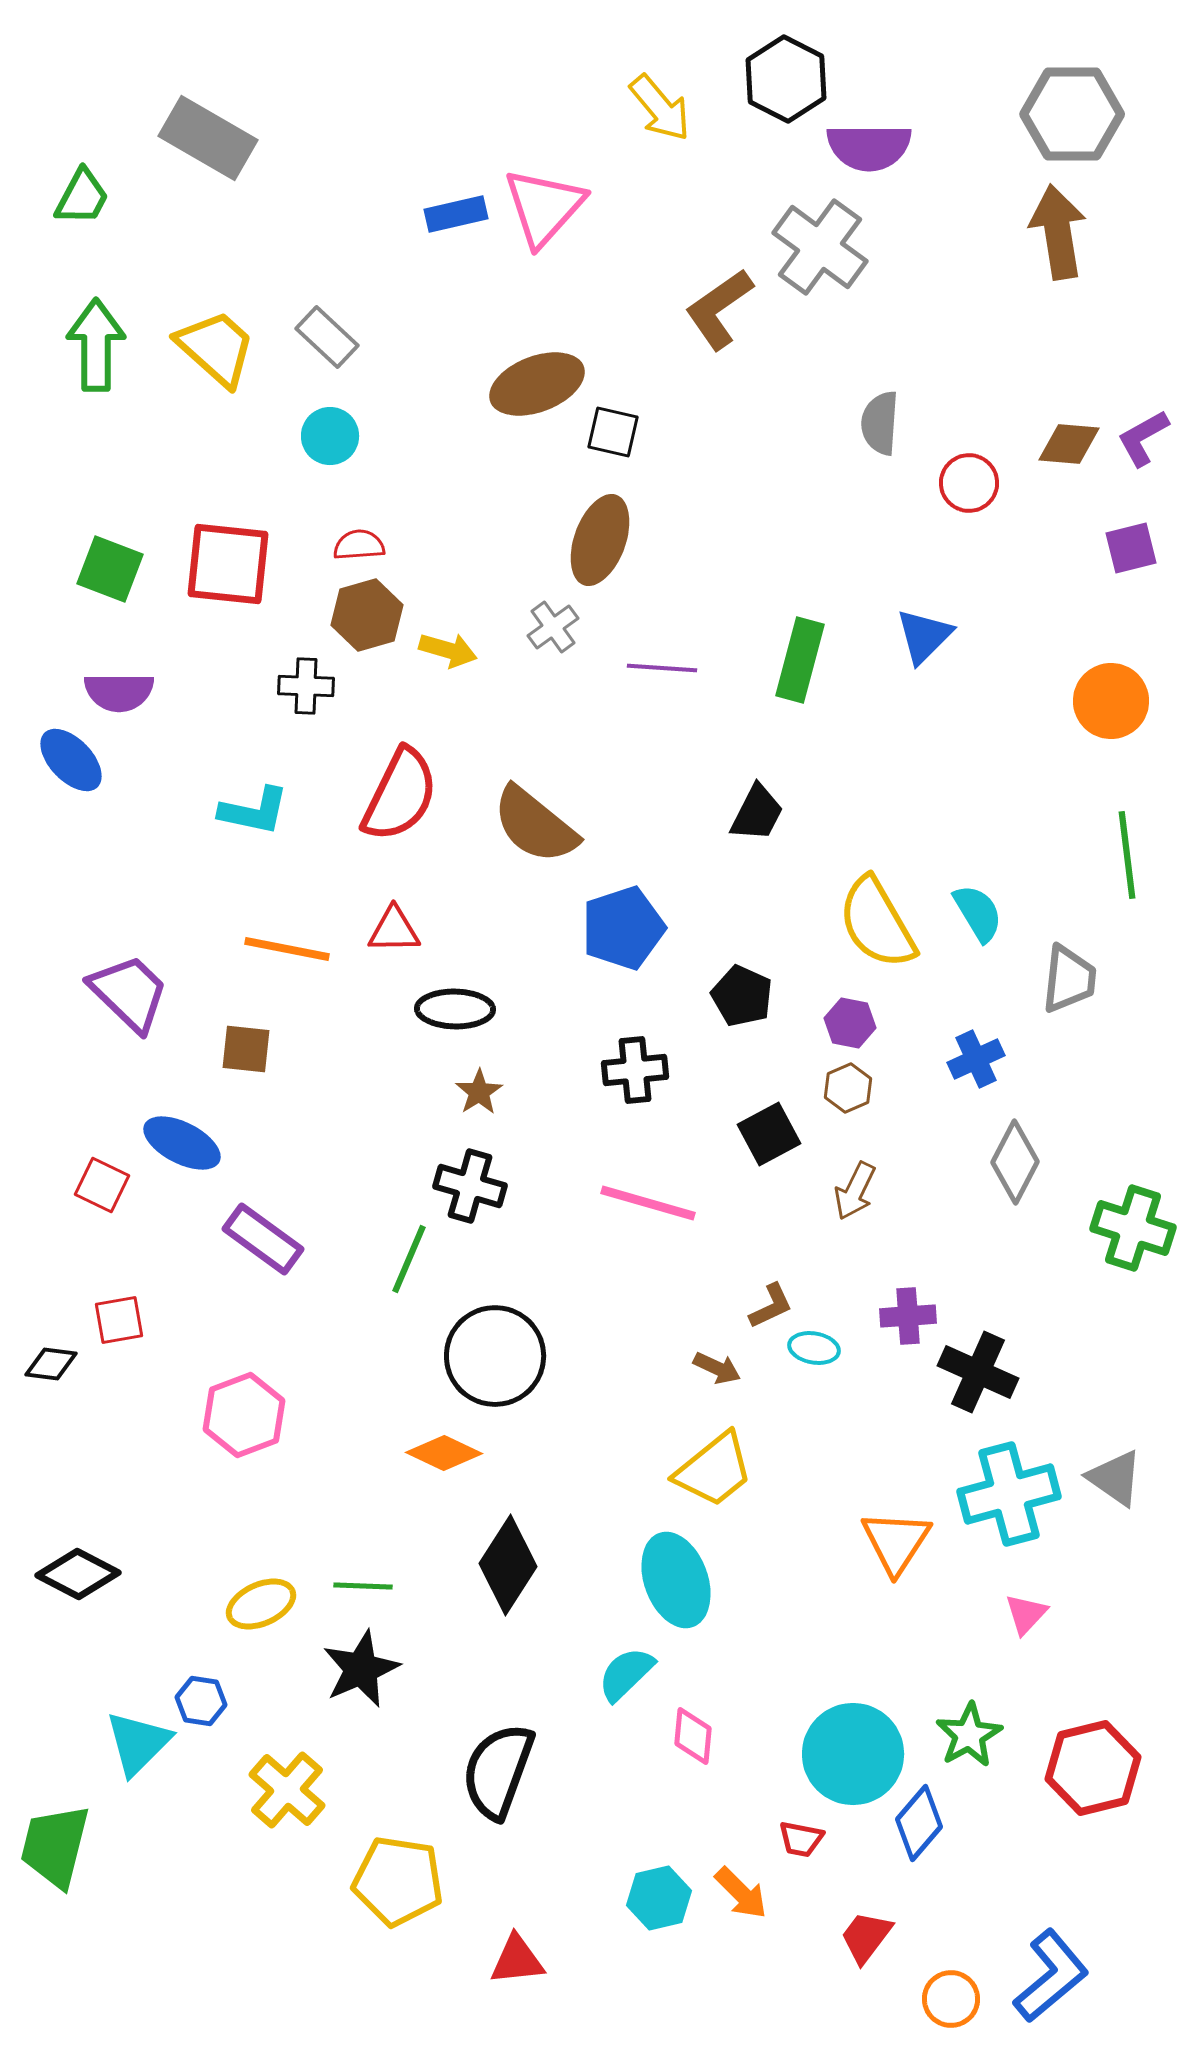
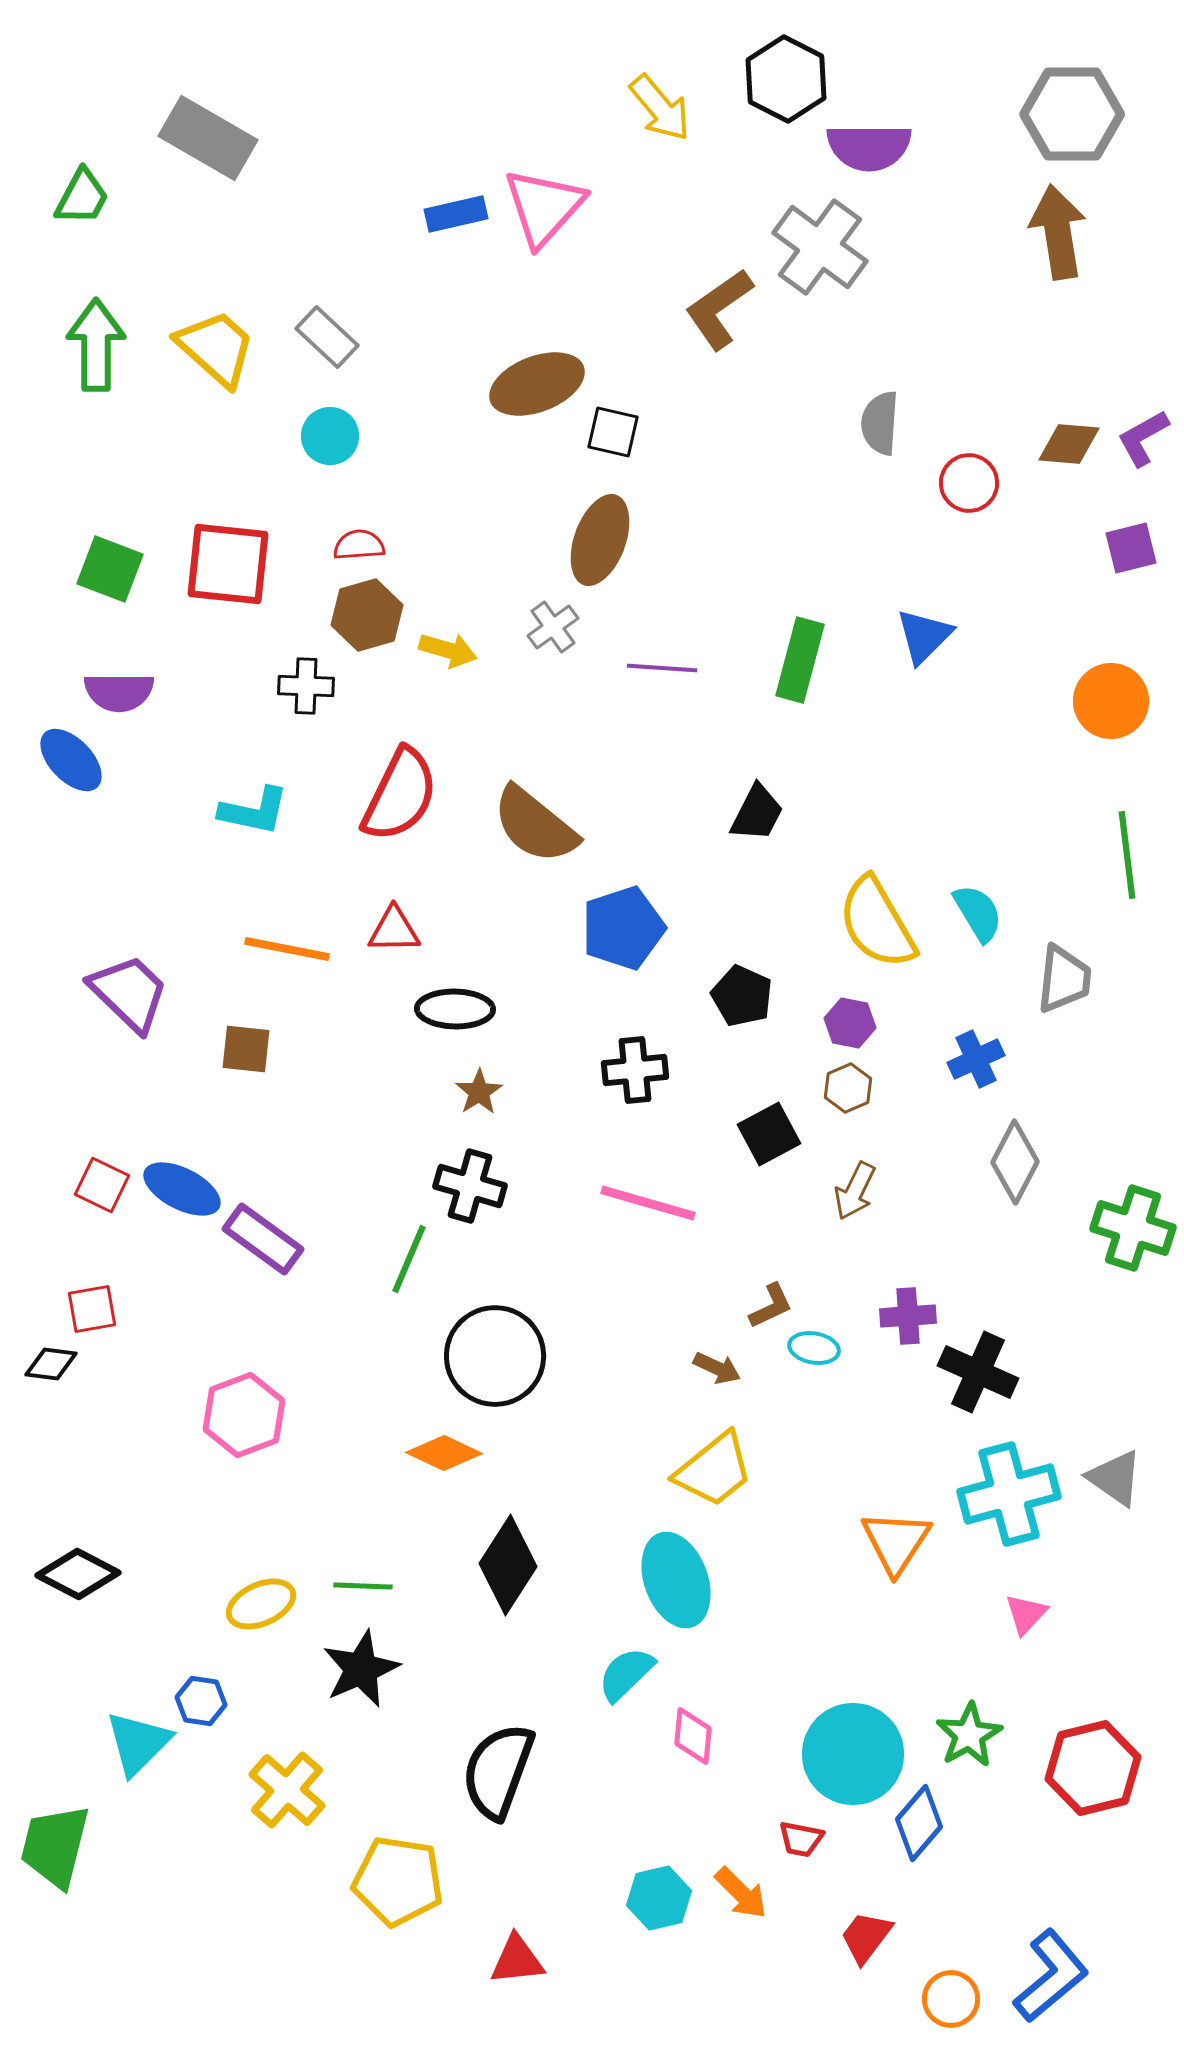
gray trapezoid at (1069, 979): moved 5 px left
blue ellipse at (182, 1143): moved 46 px down
red square at (119, 1320): moved 27 px left, 11 px up
